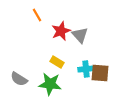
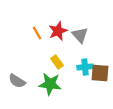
orange line: moved 18 px down
red star: moved 3 px left
yellow rectangle: rotated 24 degrees clockwise
cyan cross: moved 1 px left, 2 px up
gray semicircle: moved 2 px left, 2 px down
